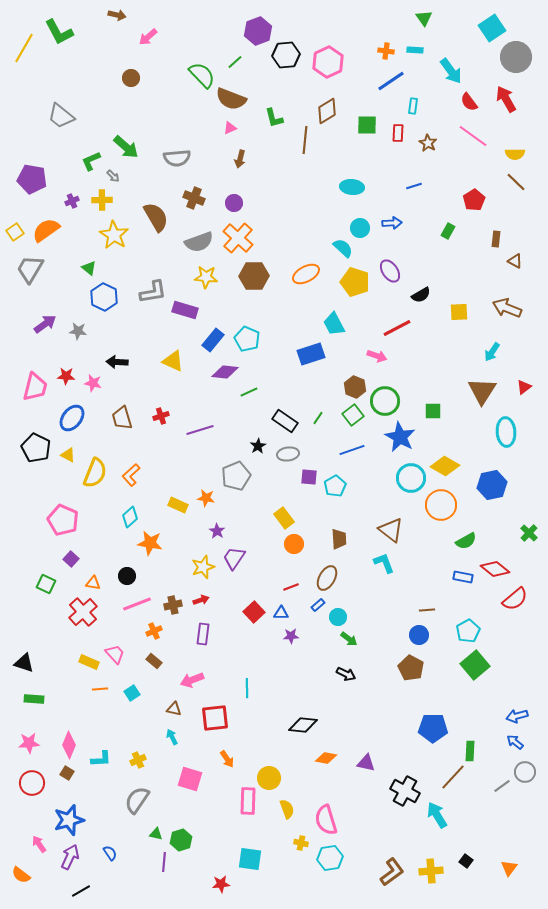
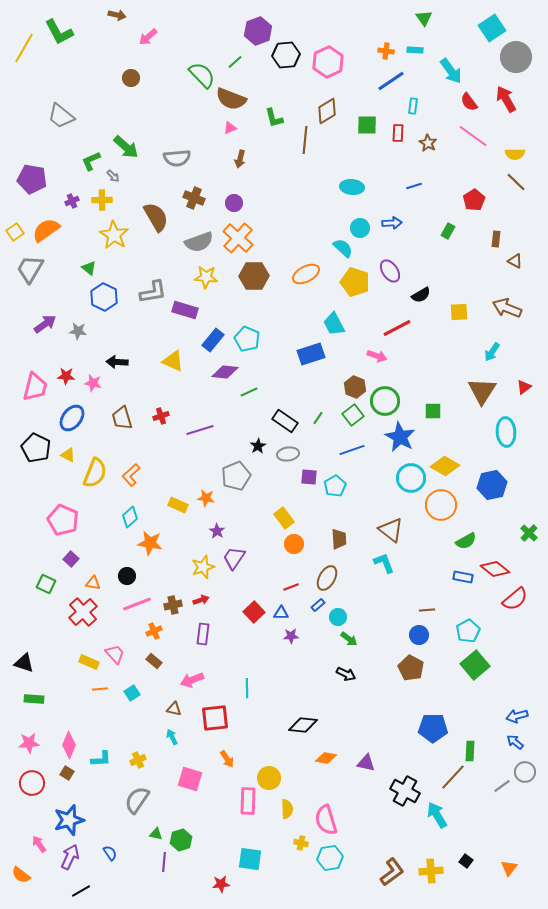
yellow semicircle at (287, 809): rotated 18 degrees clockwise
